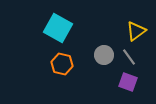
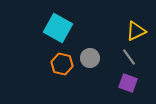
yellow triangle: rotated 10 degrees clockwise
gray circle: moved 14 px left, 3 px down
purple square: moved 1 px down
